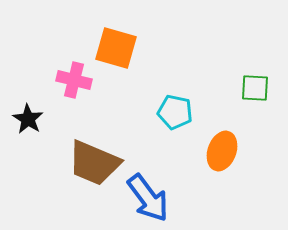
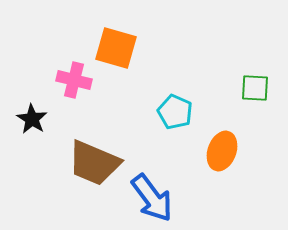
cyan pentagon: rotated 12 degrees clockwise
black star: moved 4 px right
blue arrow: moved 4 px right
